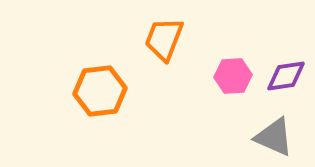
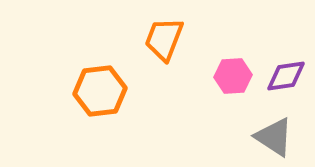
gray triangle: rotated 9 degrees clockwise
